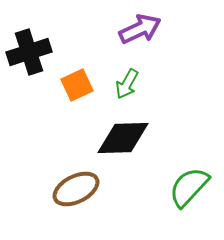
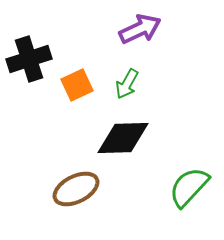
black cross: moved 7 px down
